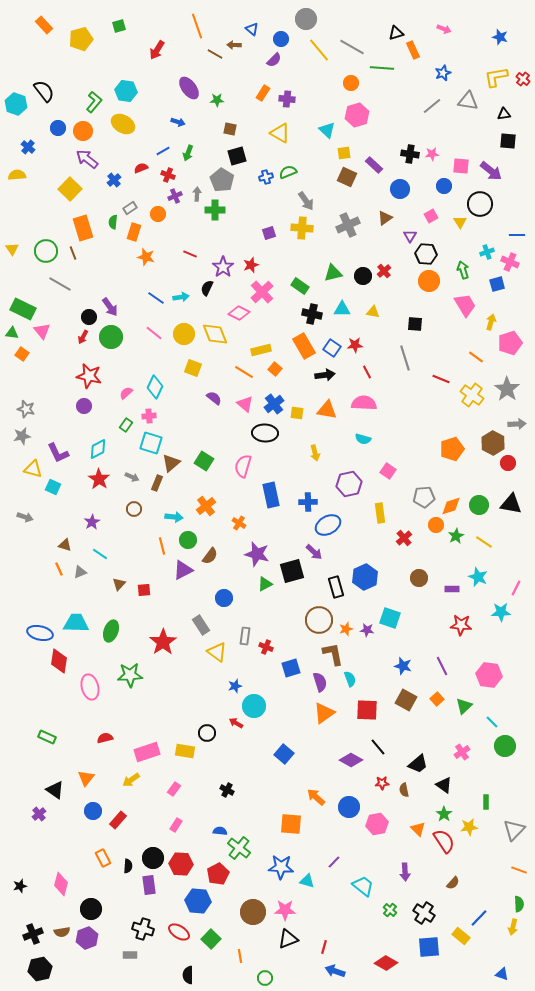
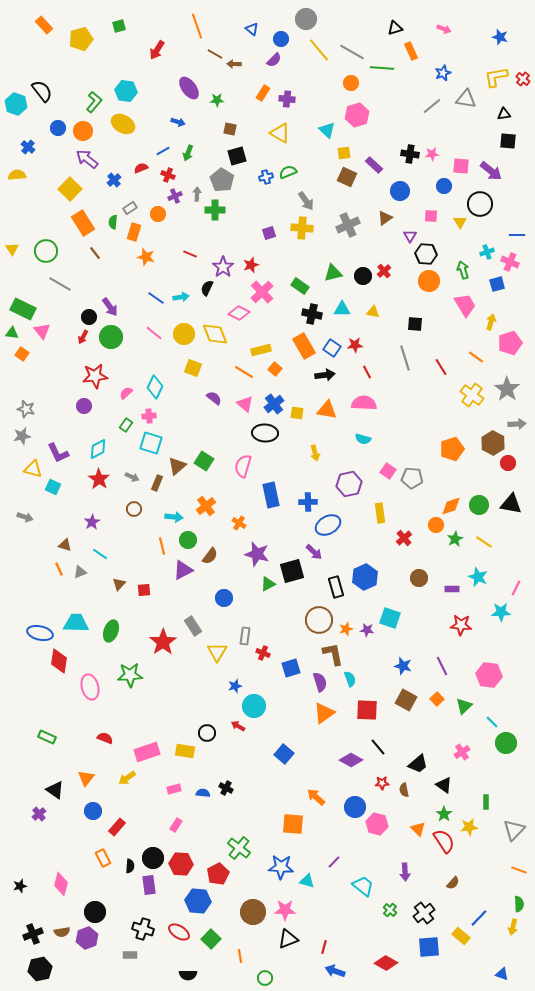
black triangle at (396, 33): moved 1 px left, 5 px up
brown arrow at (234, 45): moved 19 px down
gray line at (352, 47): moved 5 px down
orange rectangle at (413, 50): moved 2 px left, 1 px down
black semicircle at (44, 91): moved 2 px left
gray triangle at (468, 101): moved 2 px left, 2 px up
blue circle at (400, 189): moved 2 px down
pink square at (431, 216): rotated 32 degrees clockwise
orange rectangle at (83, 228): moved 5 px up; rotated 15 degrees counterclockwise
brown line at (73, 253): moved 22 px right; rotated 16 degrees counterclockwise
red star at (89, 376): moved 6 px right; rotated 20 degrees counterclockwise
red line at (441, 379): moved 12 px up; rotated 36 degrees clockwise
brown triangle at (171, 463): moved 6 px right, 3 px down
gray pentagon at (424, 497): moved 12 px left, 19 px up; rotated 10 degrees clockwise
green star at (456, 536): moved 1 px left, 3 px down
green triangle at (265, 584): moved 3 px right
gray rectangle at (201, 625): moved 8 px left, 1 px down
red cross at (266, 647): moved 3 px left, 6 px down
yellow triangle at (217, 652): rotated 25 degrees clockwise
red arrow at (236, 723): moved 2 px right, 3 px down
red semicircle at (105, 738): rotated 35 degrees clockwise
green circle at (505, 746): moved 1 px right, 3 px up
yellow arrow at (131, 780): moved 4 px left, 2 px up
pink rectangle at (174, 789): rotated 40 degrees clockwise
black cross at (227, 790): moved 1 px left, 2 px up
blue circle at (349, 807): moved 6 px right
red rectangle at (118, 820): moved 1 px left, 7 px down
orange square at (291, 824): moved 2 px right
pink hexagon at (377, 824): rotated 25 degrees clockwise
blue semicircle at (220, 831): moved 17 px left, 38 px up
black semicircle at (128, 866): moved 2 px right
black circle at (91, 909): moved 4 px right, 3 px down
black cross at (424, 913): rotated 20 degrees clockwise
black semicircle at (188, 975): rotated 90 degrees counterclockwise
